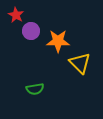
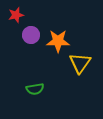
red star: rotated 28 degrees clockwise
purple circle: moved 4 px down
yellow triangle: rotated 20 degrees clockwise
